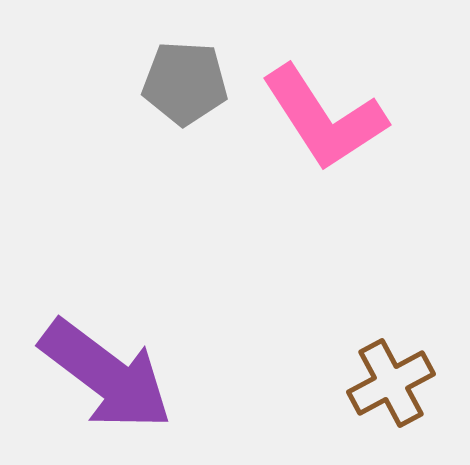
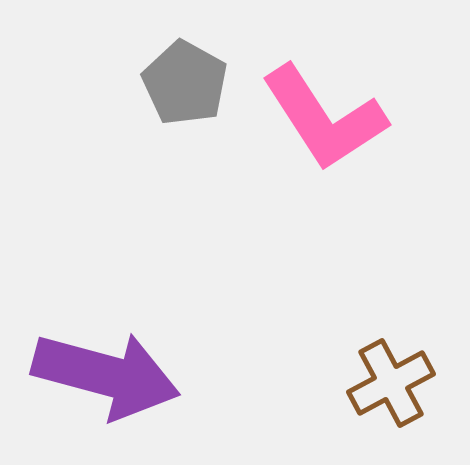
gray pentagon: rotated 26 degrees clockwise
purple arrow: rotated 22 degrees counterclockwise
